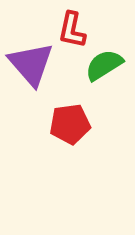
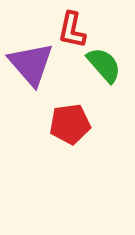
green semicircle: rotated 81 degrees clockwise
